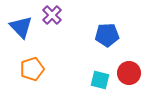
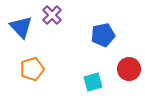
blue pentagon: moved 4 px left; rotated 10 degrees counterclockwise
red circle: moved 4 px up
cyan square: moved 7 px left, 2 px down; rotated 30 degrees counterclockwise
